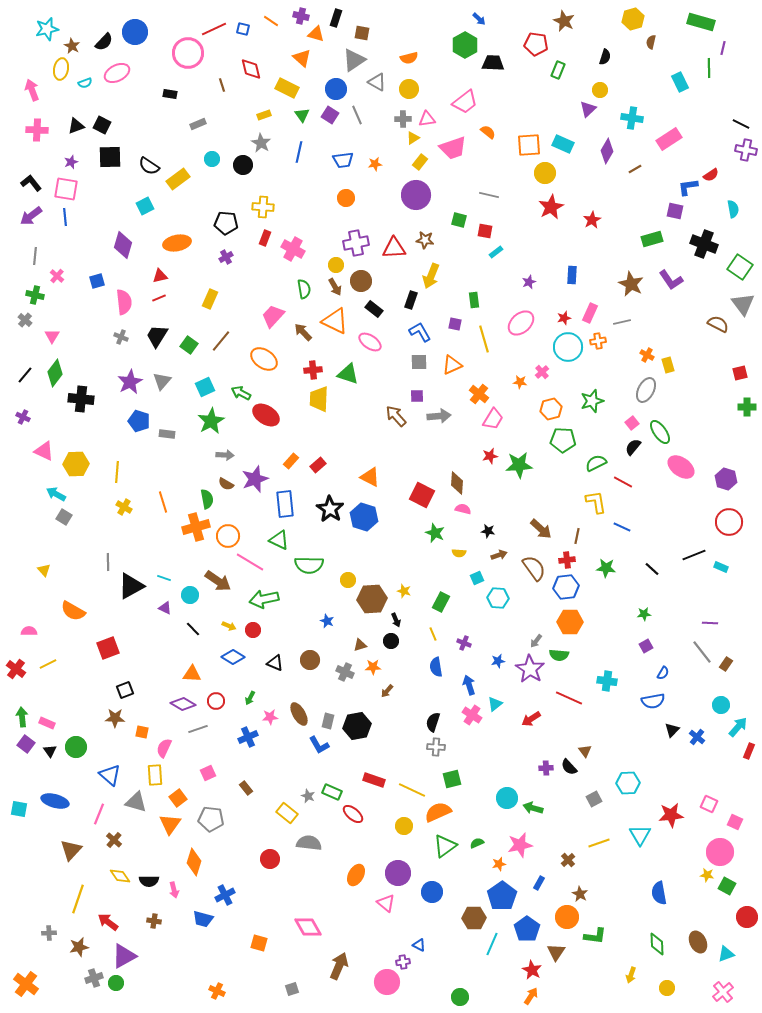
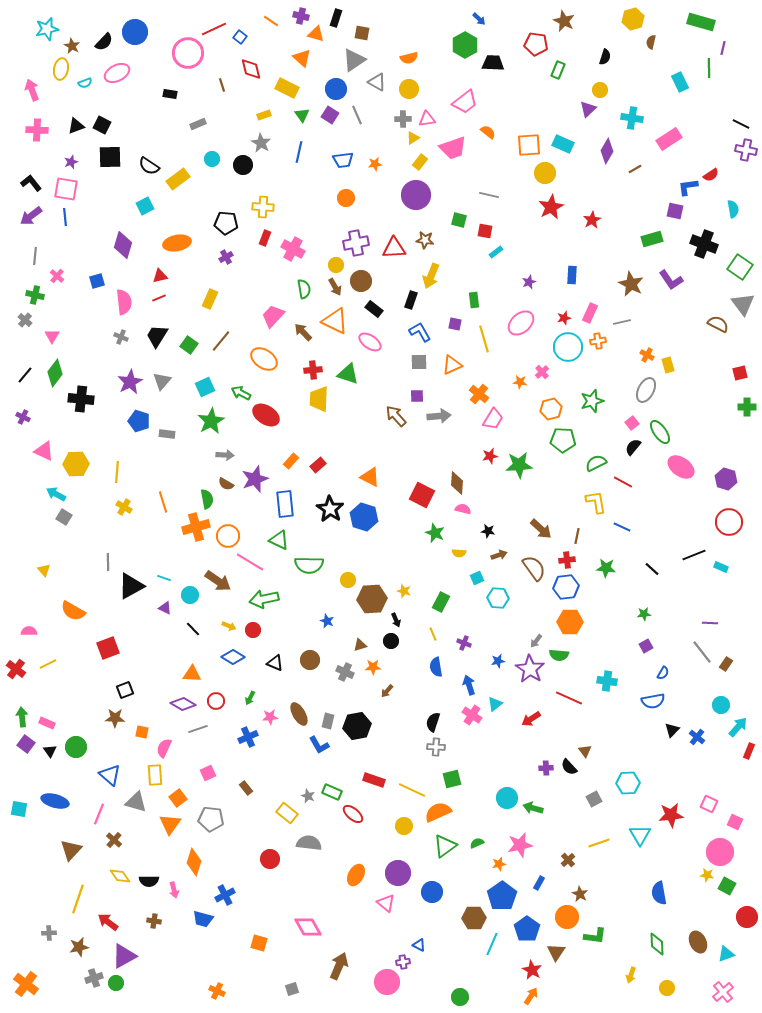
blue square at (243, 29): moved 3 px left, 8 px down; rotated 24 degrees clockwise
